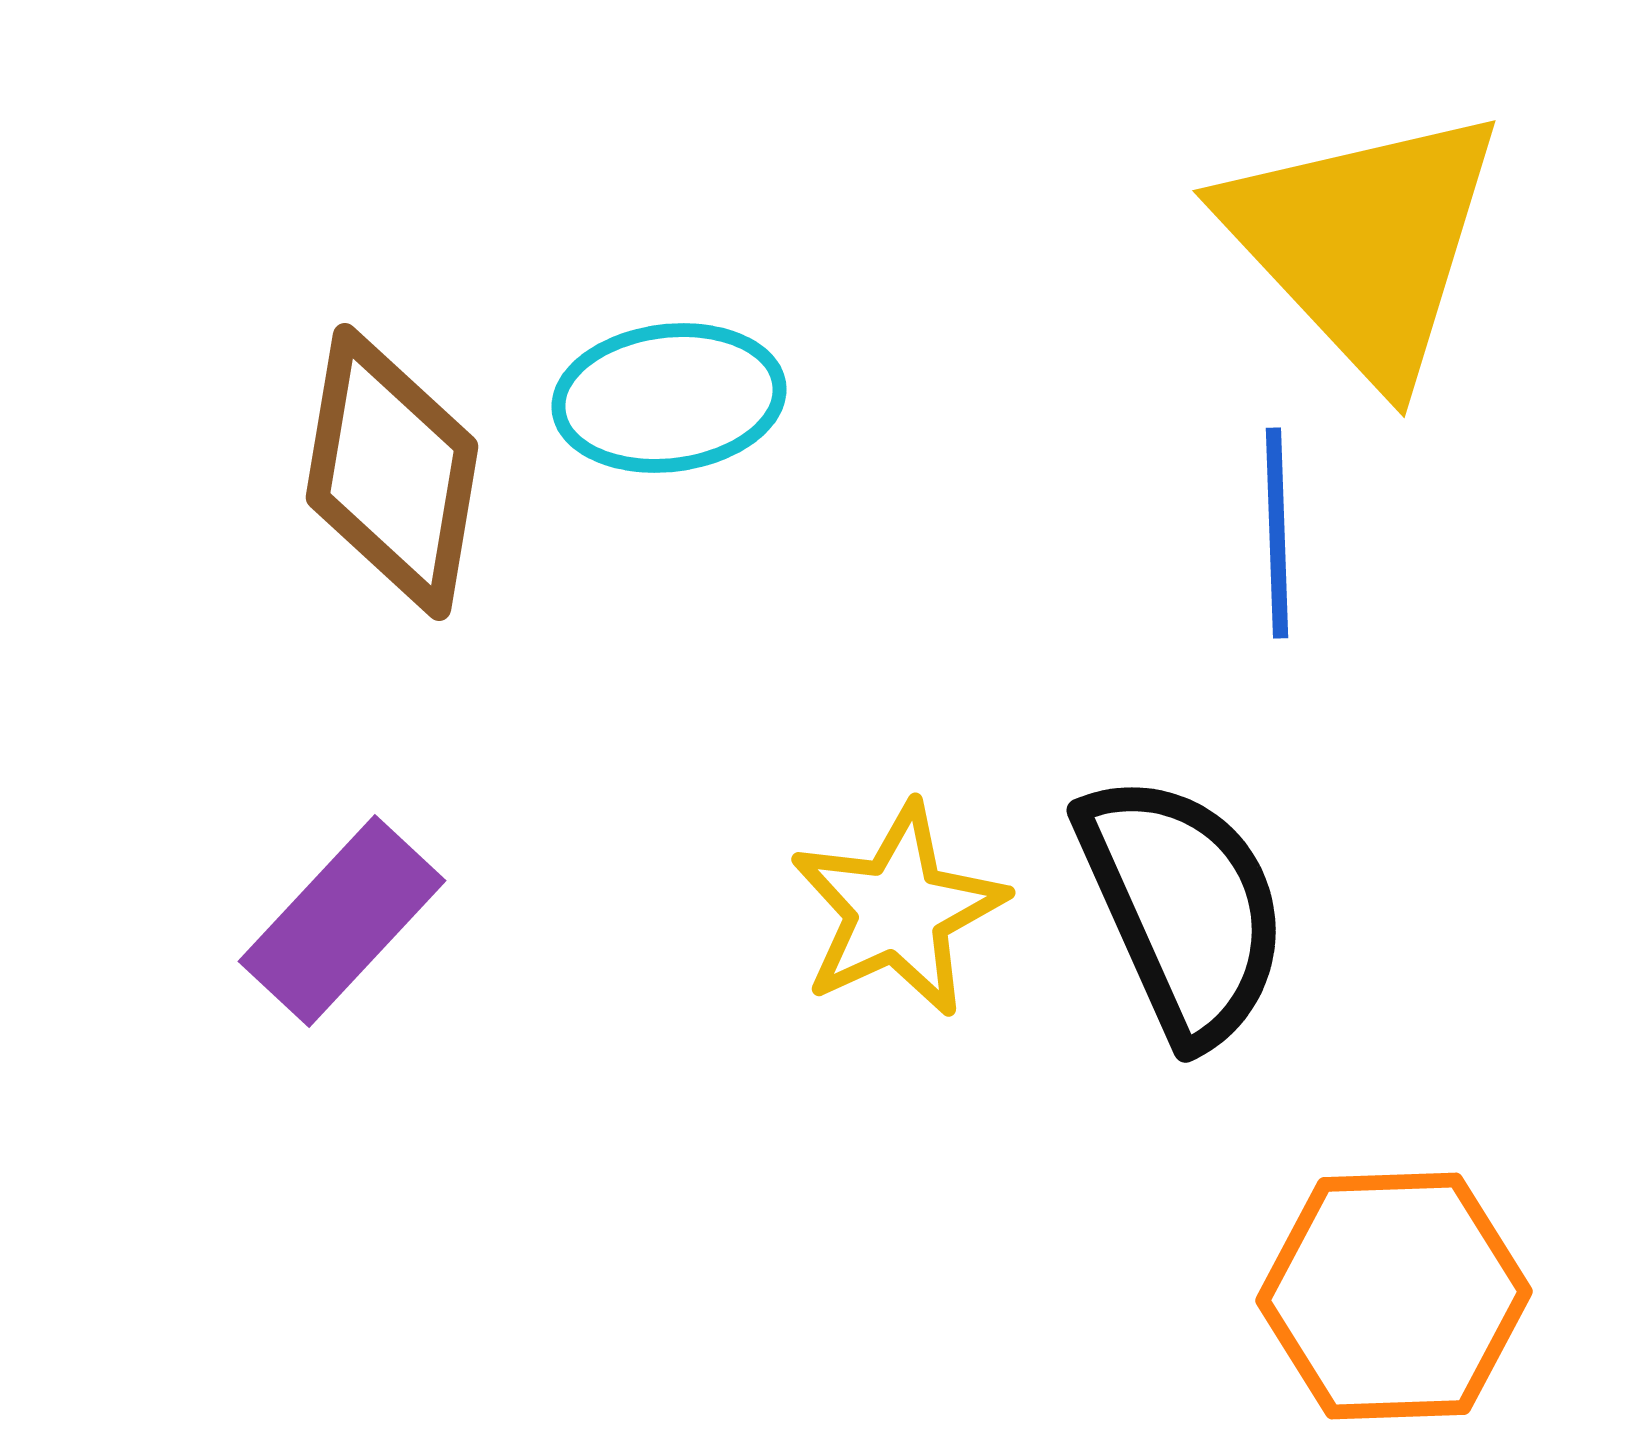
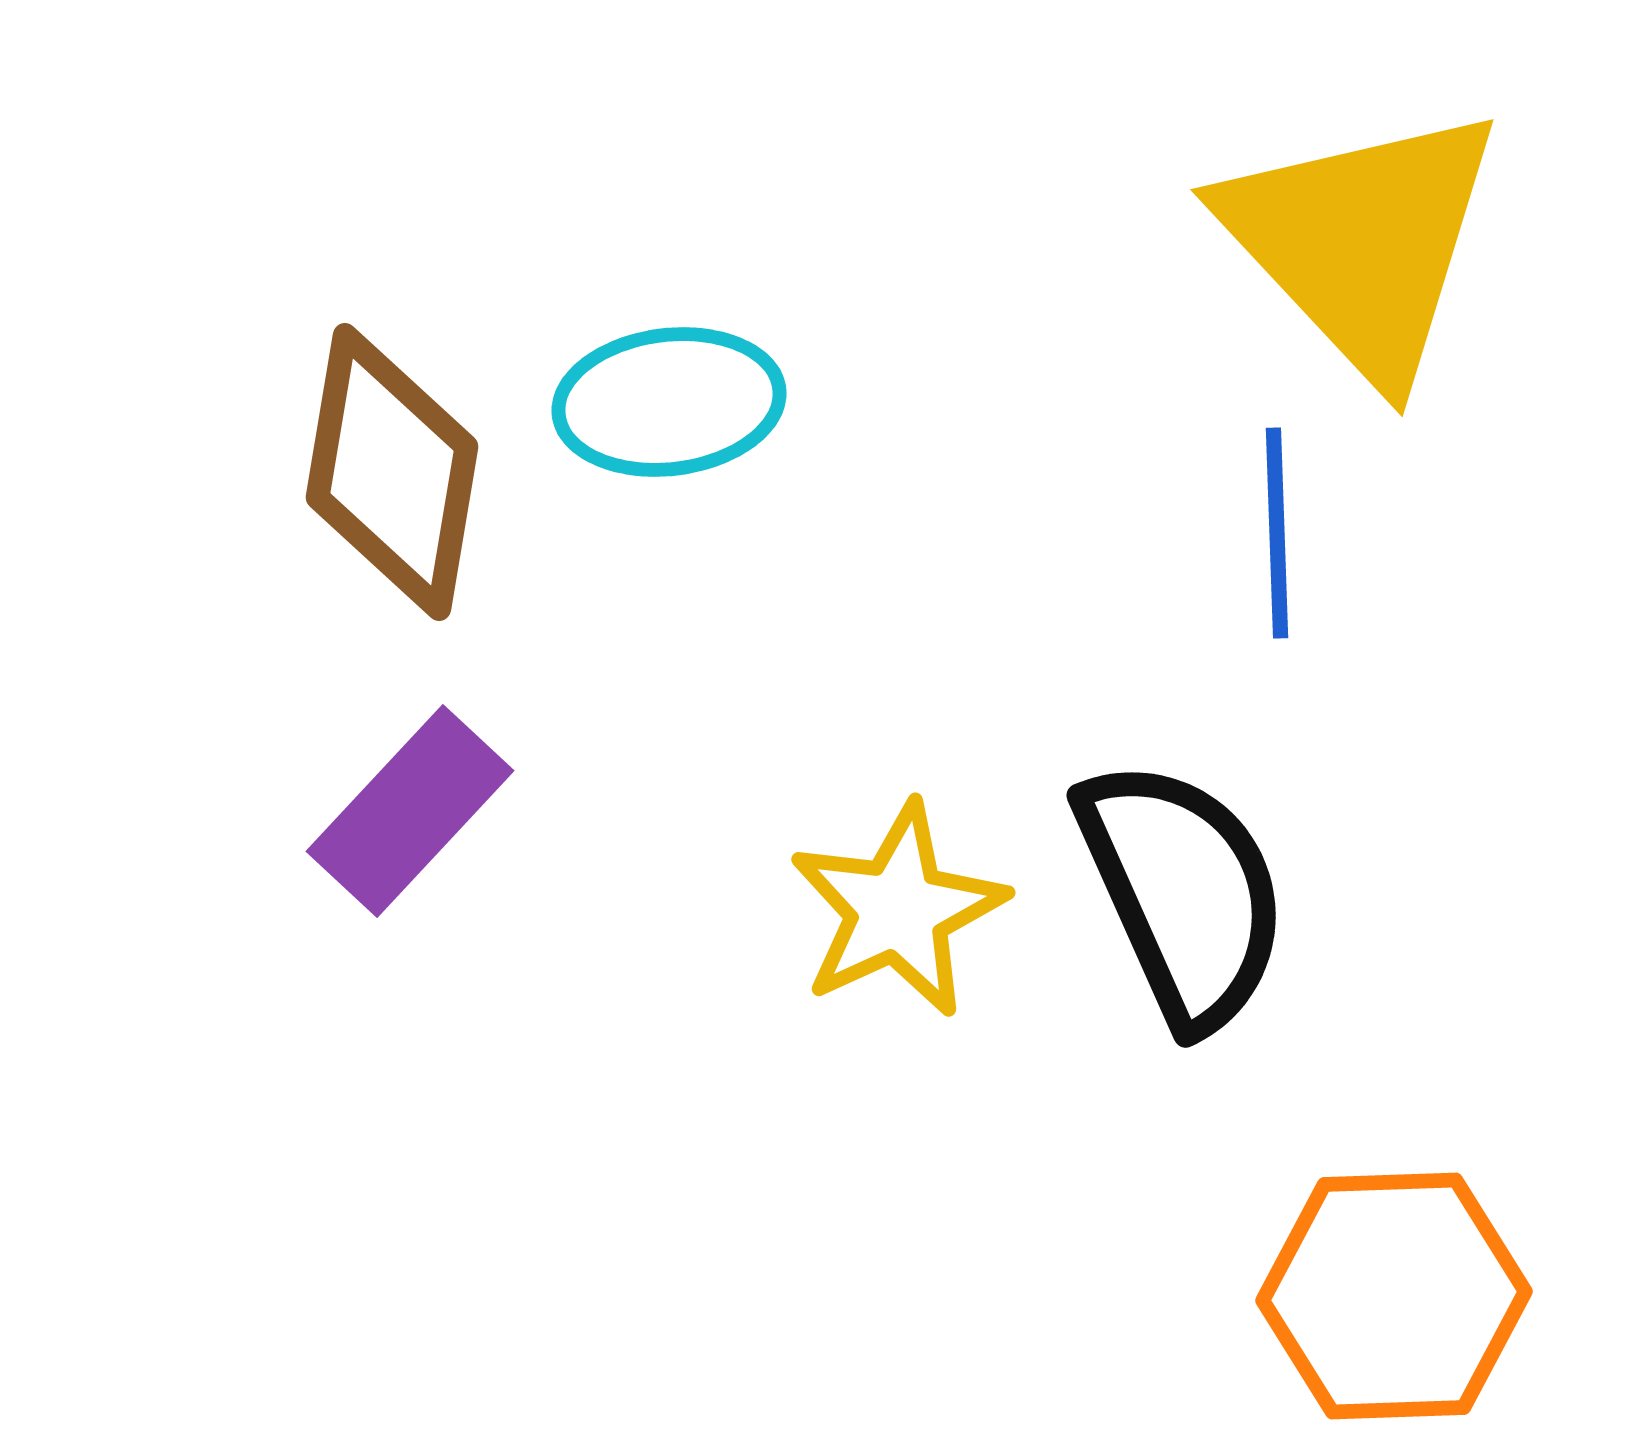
yellow triangle: moved 2 px left, 1 px up
cyan ellipse: moved 4 px down
black semicircle: moved 15 px up
purple rectangle: moved 68 px right, 110 px up
